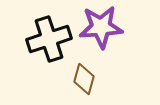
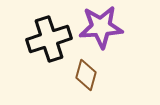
brown diamond: moved 2 px right, 4 px up
